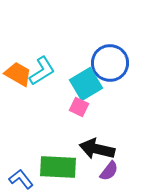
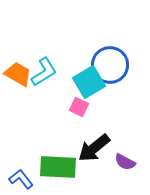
blue circle: moved 2 px down
cyan L-shape: moved 2 px right, 1 px down
cyan square: moved 3 px right, 2 px up
black arrow: moved 3 px left, 1 px up; rotated 52 degrees counterclockwise
purple semicircle: moved 16 px right, 9 px up; rotated 80 degrees clockwise
